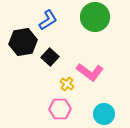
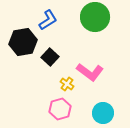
pink hexagon: rotated 15 degrees counterclockwise
cyan circle: moved 1 px left, 1 px up
